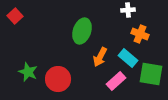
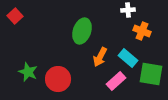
orange cross: moved 2 px right, 3 px up
